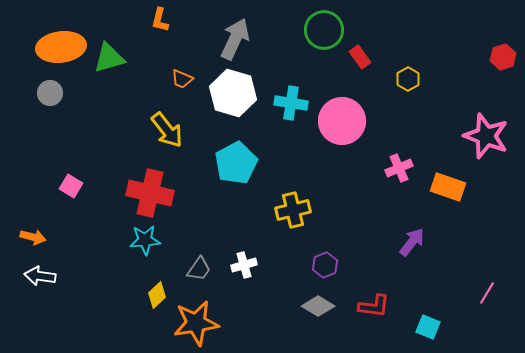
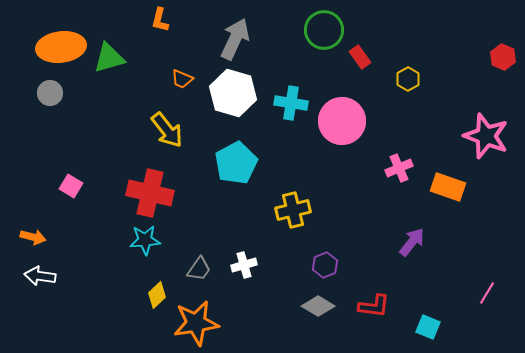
red hexagon: rotated 20 degrees counterclockwise
